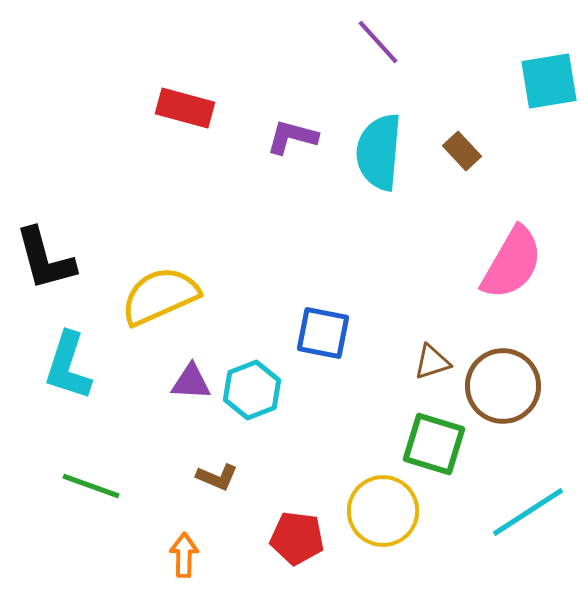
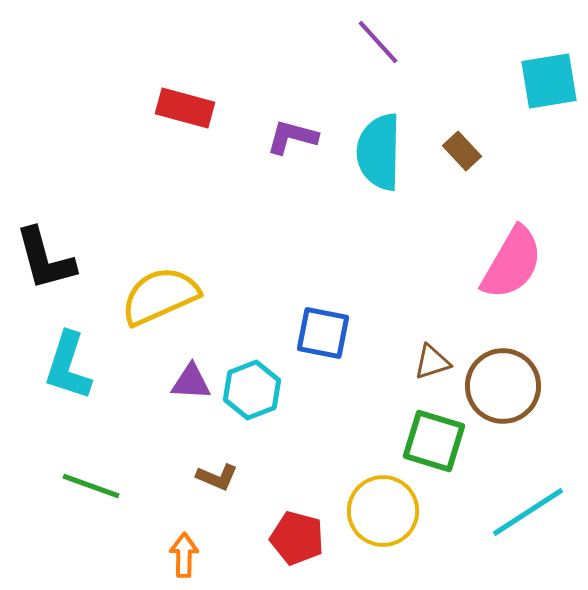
cyan semicircle: rotated 4 degrees counterclockwise
green square: moved 3 px up
red pentagon: rotated 8 degrees clockwise
